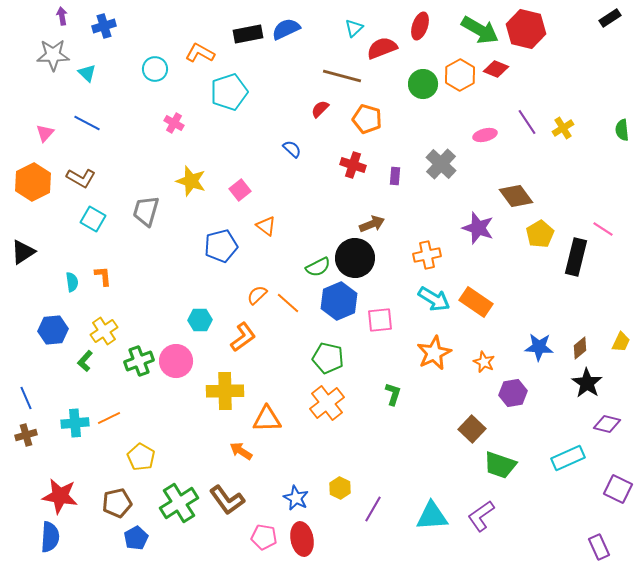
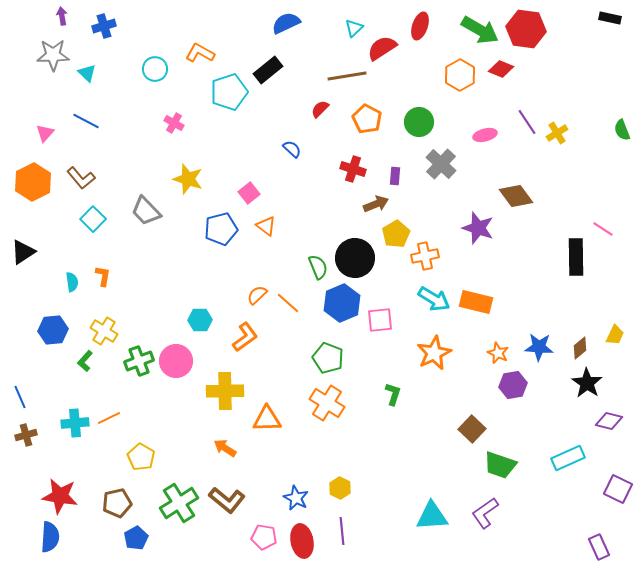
black rectangle at (610, 18): rotated 45 degrees clockwise
blue semicircle at (286, 29): moved 6 px up
red hexagon at (526, 29): rotated 6 degrees counterclockwise
black rectangle at (248, 34): moved 20 px right, 36 px down; rotated 28 degrees counterclockwise
red semicircle at (382, 48): rotated 12 degrees counterclockwise
red diamond at (496, 69): moved 5 px right
brown line at (342, 76): moved 5 px right; rotated 24 degrees counterclockwise
green circle at (423, 84): moved 4 px left, 38 px down
orange pentagon at (367, 119): rotated 12 degrees clockwise
blue line at (87, 123): moved 1 px left, 2 px up
yellow cross at (563, 128): moved 6 px left, 5 px down
green semicircle at (622, 130): rotated 15 degrees counterclockwise
red cross at (353, 165): moved 4 px down
brown L-shape at (81, 178): rotated 20 degrees clockwise
yellow star at (191, 181): moved 3 px left, 2 px up
pink square at (240, 190): moved 9 px right, 3 px down
gray trapezoid at (146, 211): rotated 60 degrees counterclockwise
cyan square at (93, 219): rotated 15 degrees clockwise
brown arrow at (372, 224): moved 4 px right, 20 px up
yellow pentagon at (540, 234): moved 144 px left
blue pentagon at (221, 246): moved 17 px up
orange cross at (427, 255): moved 2 px left, 1 px down
black rectangle at (576, 257): rotated 15 degrees counterclockwise
green semicircle at (318, 267): rotated 85 degrees counterclockwise
orange L-shape at (103, 276): rotated 15 degrees clockwise
blue hexagon at (339, 301): moved 3 px right, 2 px down
orange rectangle at (476, 302): rotated 20 degrees counterclockwise
yellow cross at (104, 331): rotated 24 degrees counterclockwise
orange L-shape at (243, 337): moved 2 px right
yellow trapezoid at (621, 342): moved 6 px left, 7 px up
green pentagon at (328, 358): rotated 8 degrees clockwise
orange star at (484, 362): moved 14 px right, 9 px up
purple hexagon at (513, 393): moved 8 px up
blue line at (26, 398): moved 6 px left, 1 px up
orange cross at (327, 403): rotated 20 degrees counterclockwise
purple diamond at (607, 424): moved 2 px right, 3 px up
orange arrow at (241, 451): moved 16 px left, 3 px up
brown L-shape at (227, 500): rotated 15 degrees counterclockwise
purple line at (373, 509): moved 31 px left, 22 px down; rotated 36 degrees counterclockwise
purple L-shape at (481, 516): moved 4 px right, 3 px up
red ellipse at (302, 539): moved 2 px down
